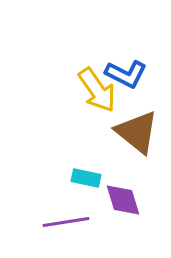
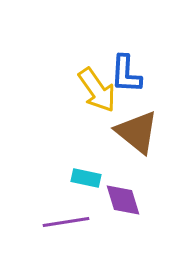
blue L-shape: rotated 66 degrees clockwise
